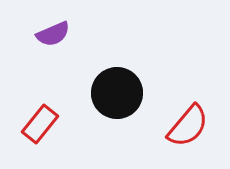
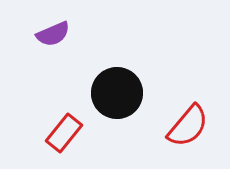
red rectangle: moved 24 px right, 9 px down
